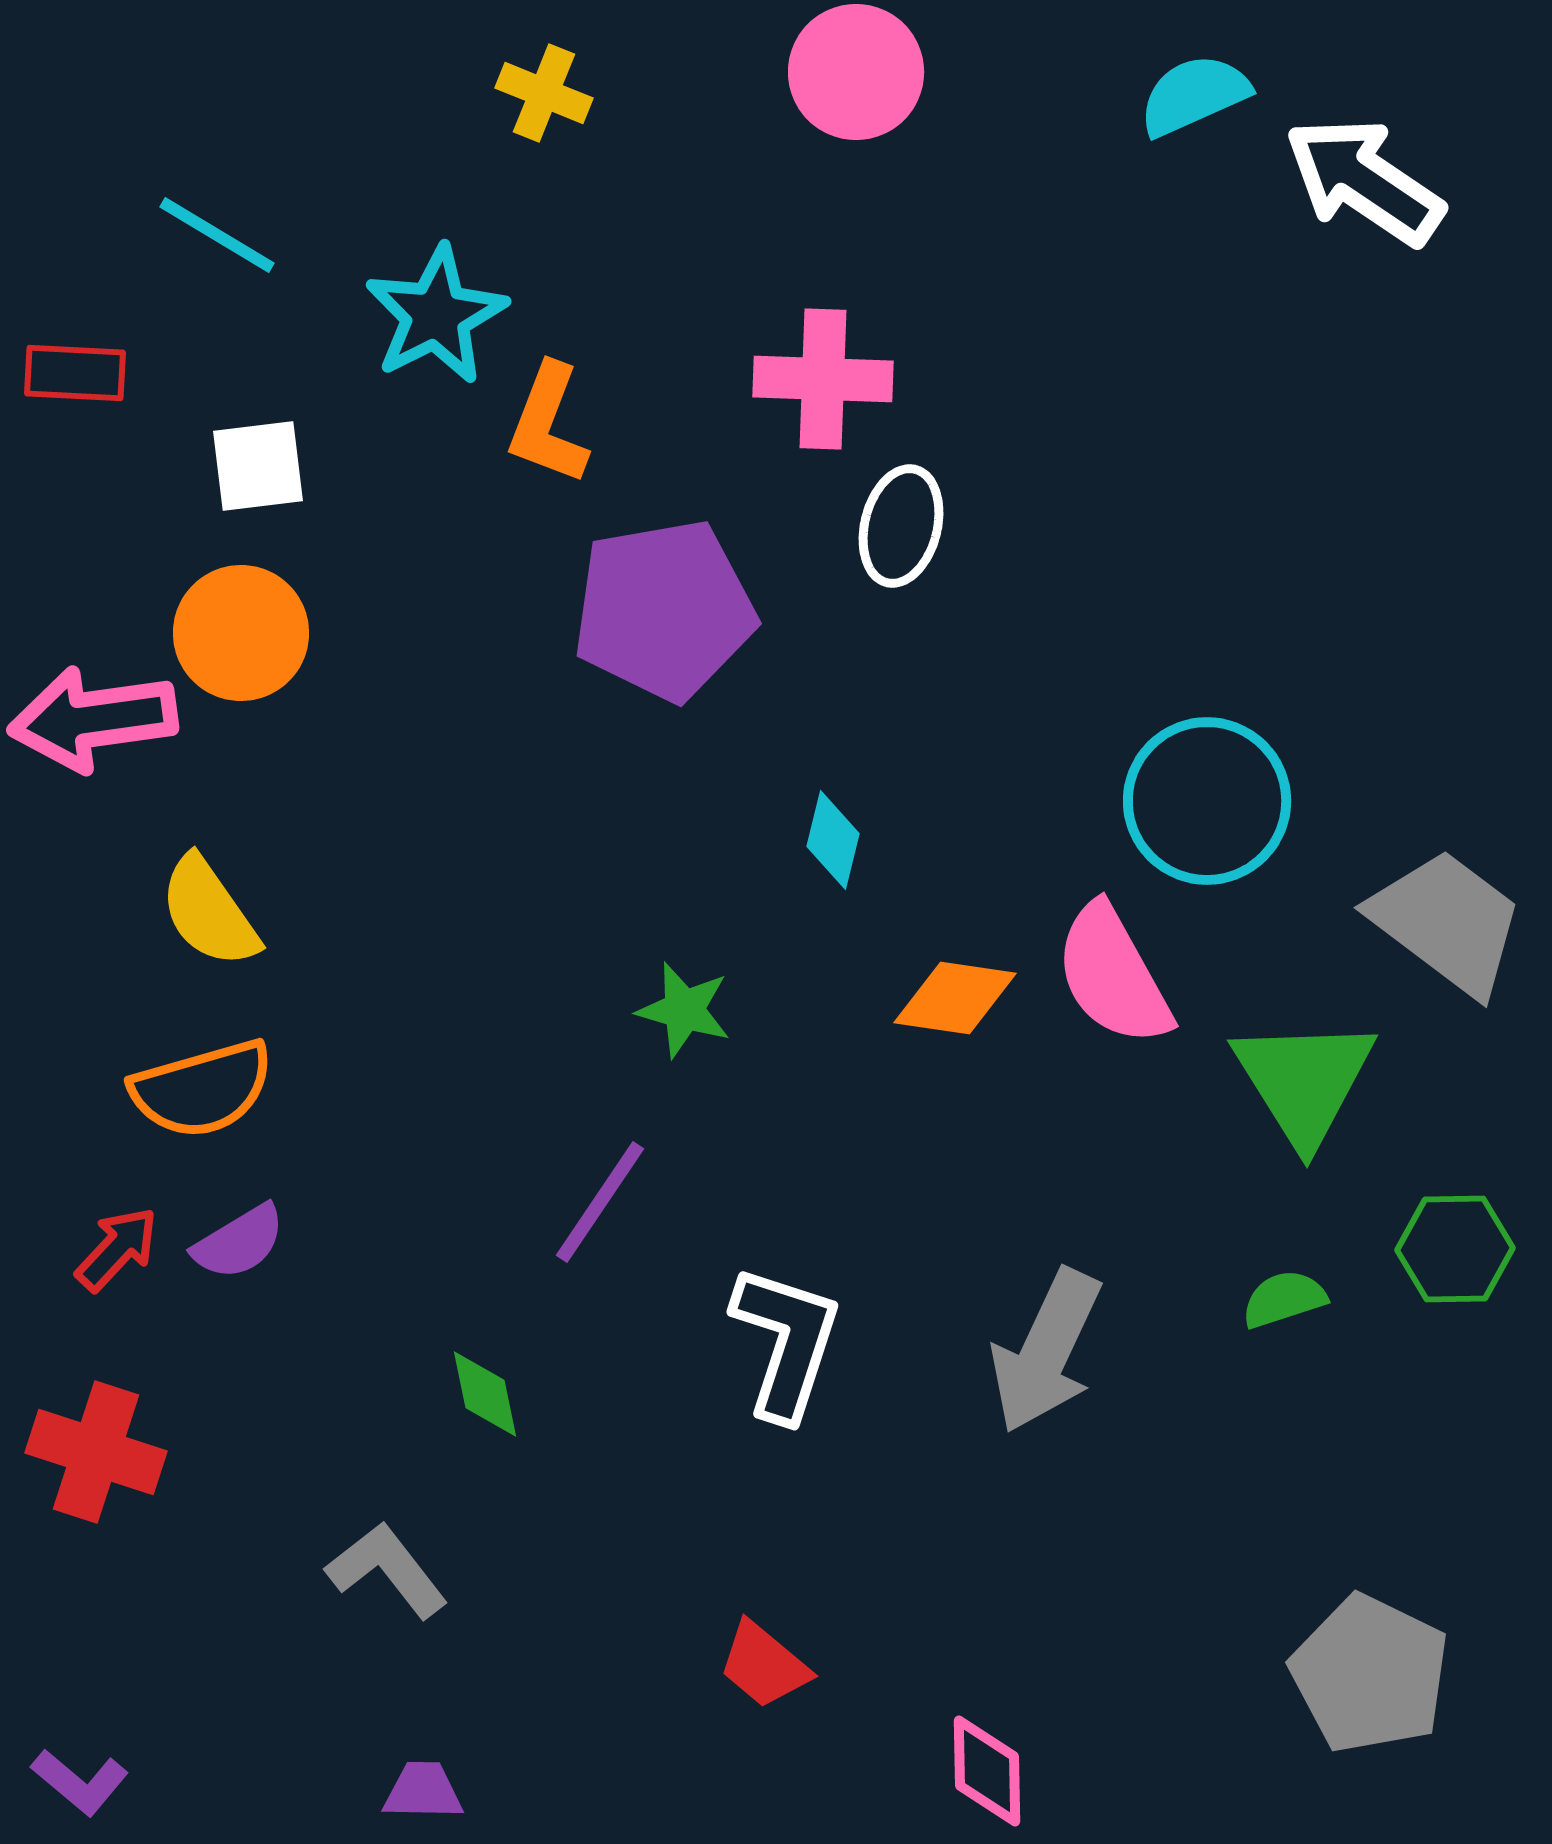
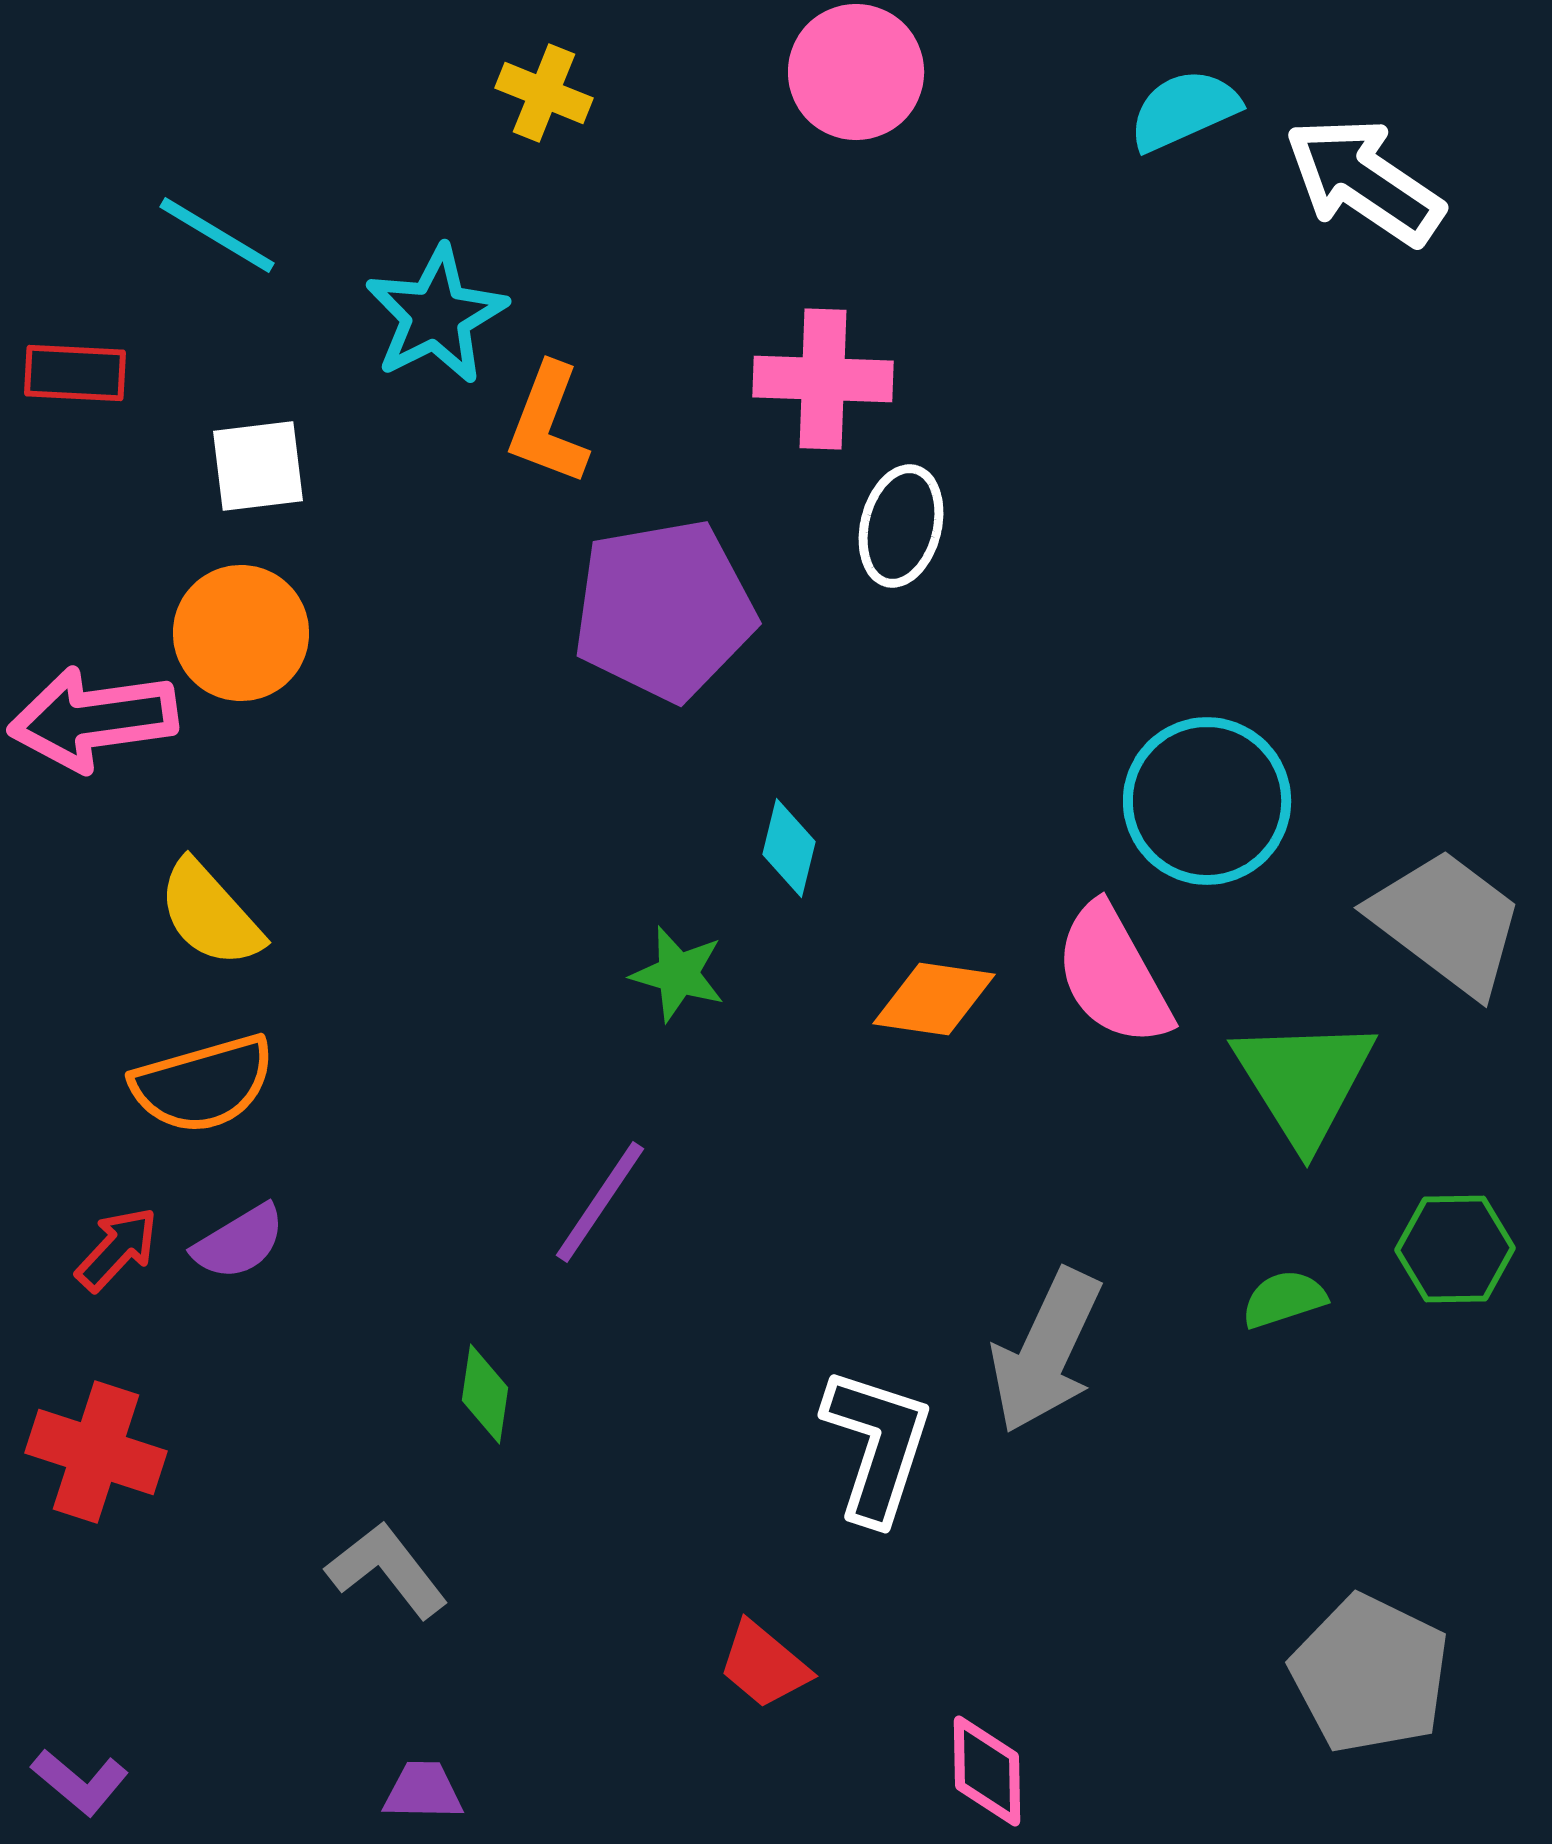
cyan semicircle: moved 10 px left, 15 px down
cyan diamond: moved 44 px left, 8 px down
yellow semicircle: moved 1 px right, 2 px down; rotated 7 degrees counterclockwise
orange diamond: moved 21 px left, 1 px down
green star: moved 6 px left, 36 px up
orange semicircle: moved 1 px right, 5 px up
white L-shape: moved 91 px right, 103 px down
green diamond: rotated 20 degrees clockwise
